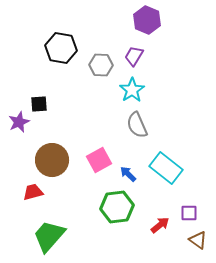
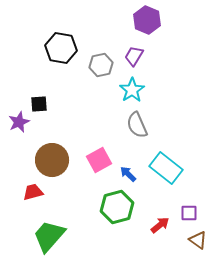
gray hexagon: rotated 15 degrees counterclockwise
green hexagon: rotated 8 degrees counterclockwise
